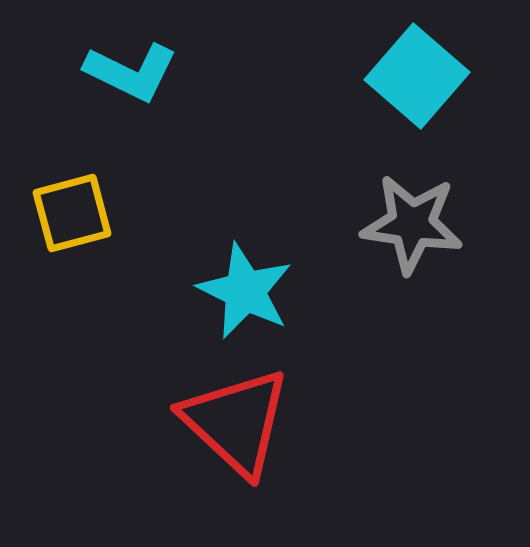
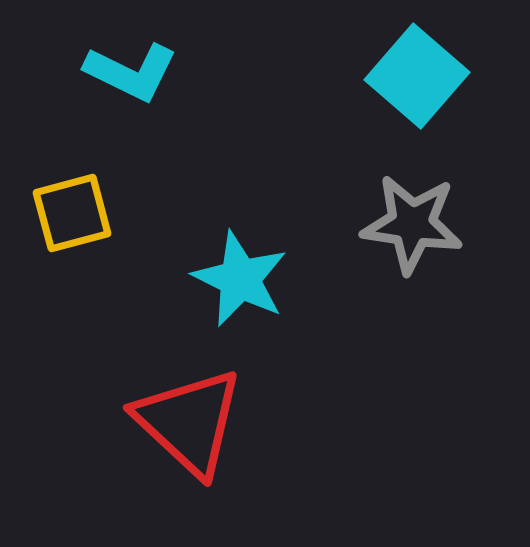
cyan star: moved 5 px left, 12 px up
red triangle: moved 47 px left
